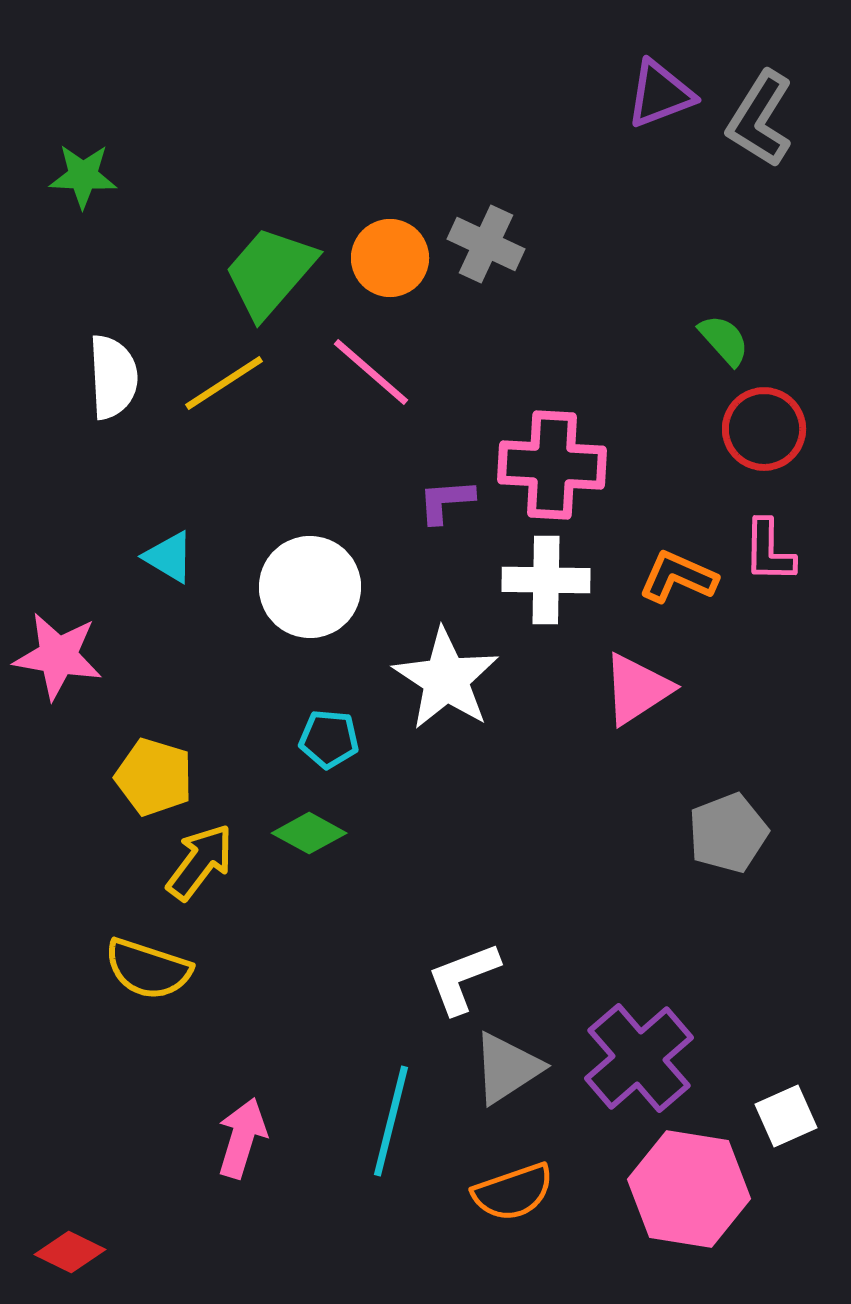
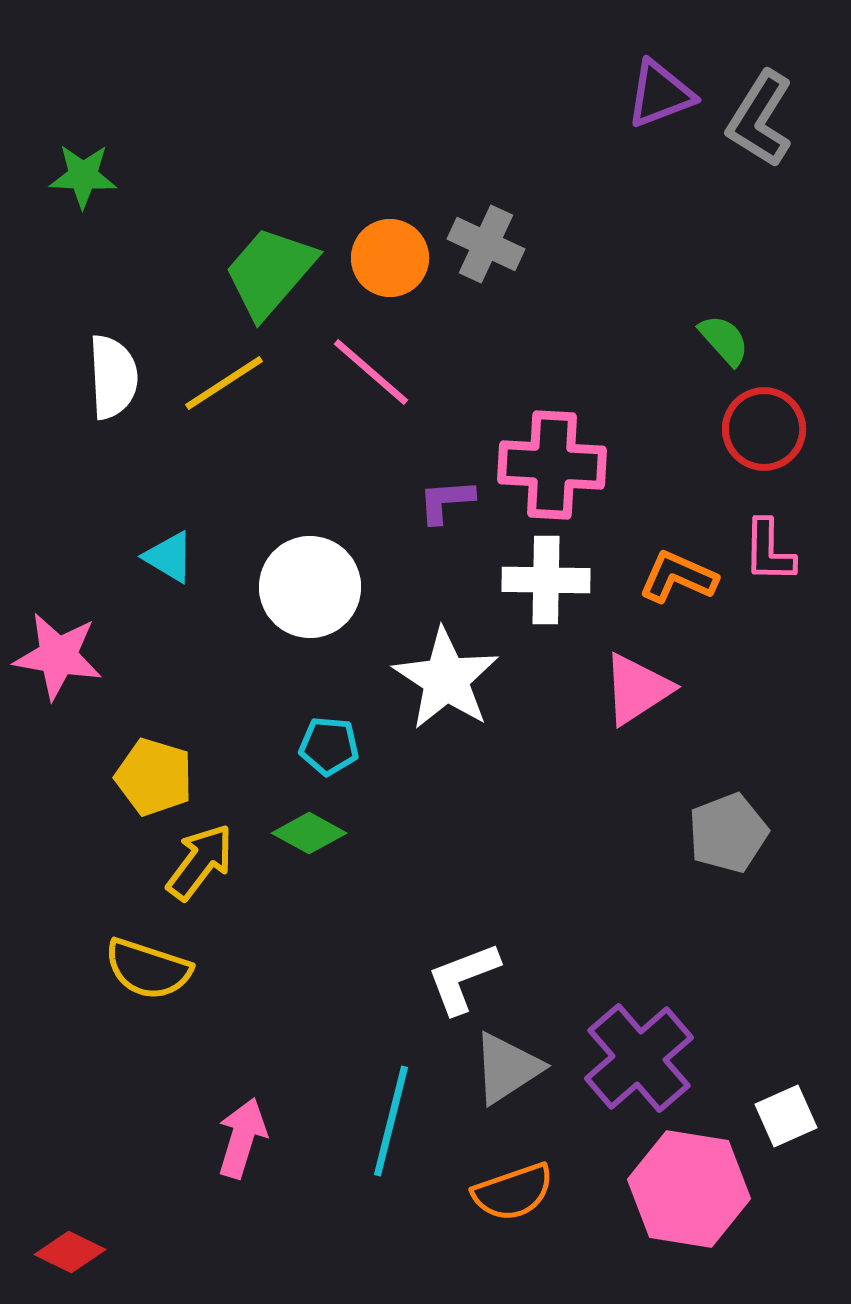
cyan pentagon: moved 7 px down
